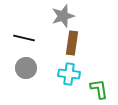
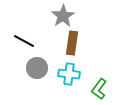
gray star: rotated 15 degrees counterclockwise
black line: moved 3 px down; rotated 15 degrees clockwise
gray circle: moved 11 px right
green L-shape: rotated 135 degrees counterclockwise
